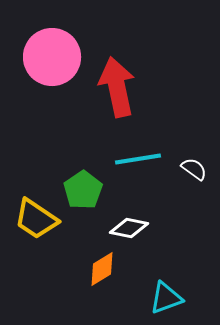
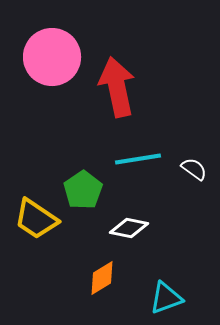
orange diamond: moved 9 px down
